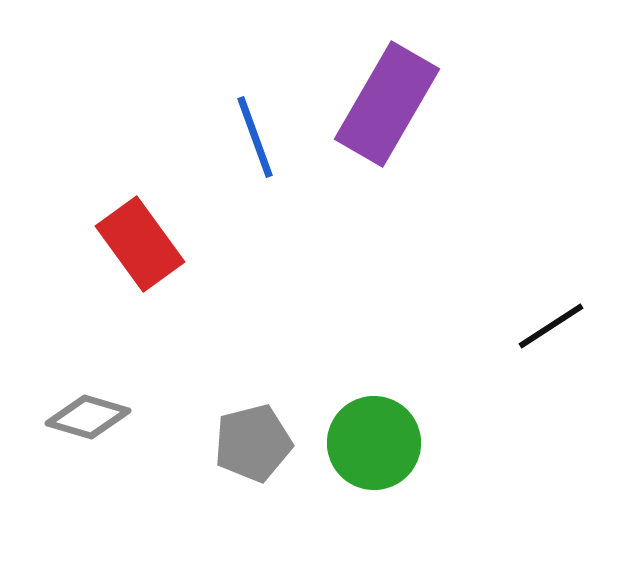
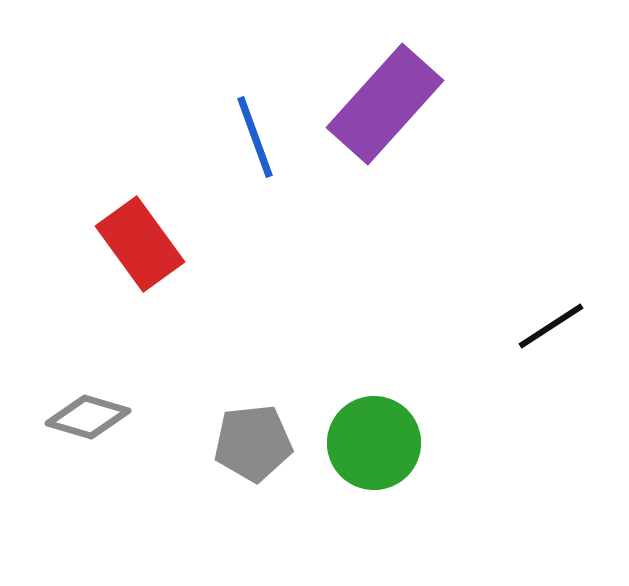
purple rectangle: moved 2 px left; rotated 12 degrees clockwise
gray pentagon: rotated 8 degrees clockwise
